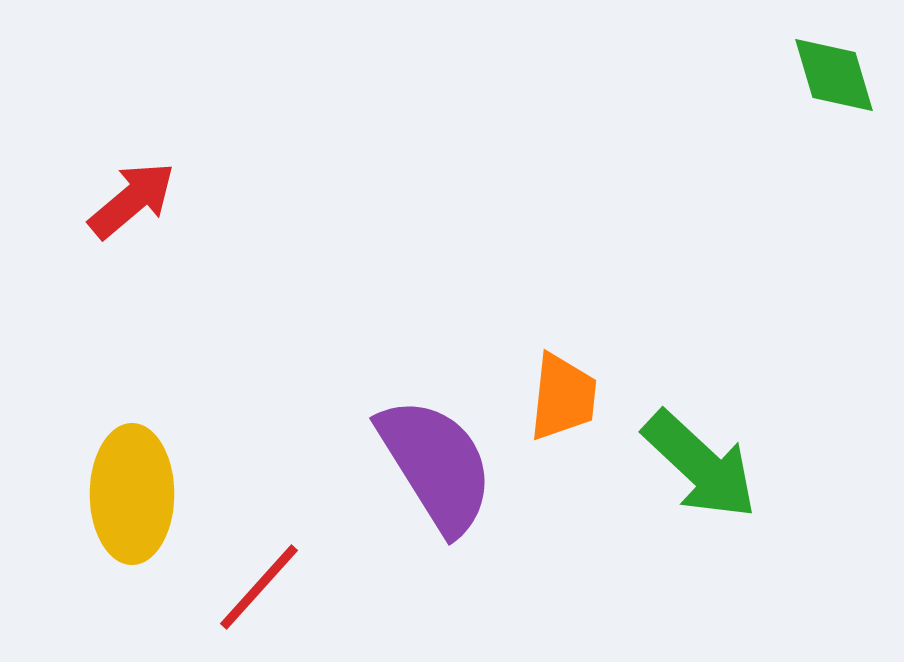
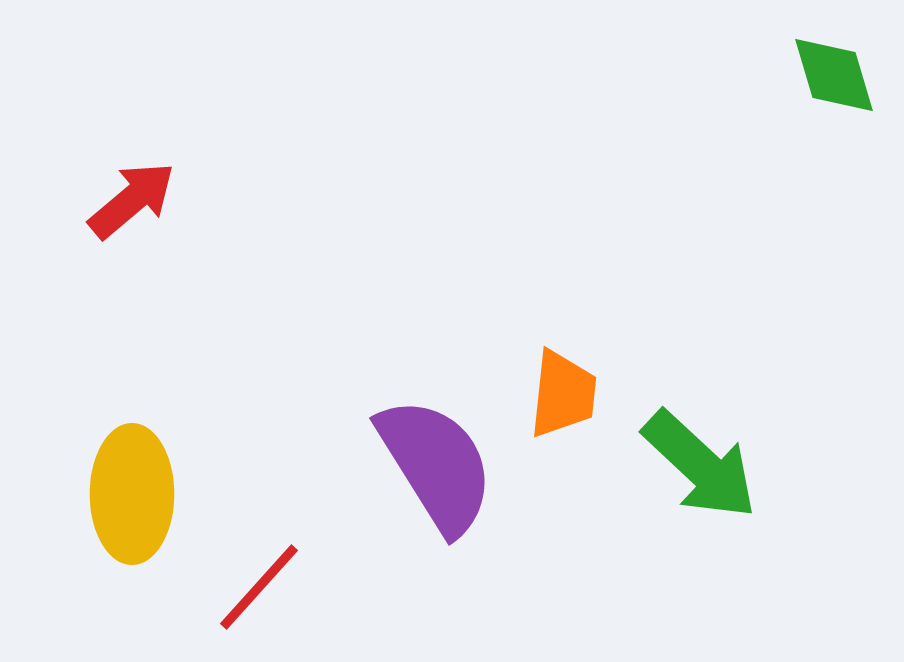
orange trapezoid: moved 3 px up
